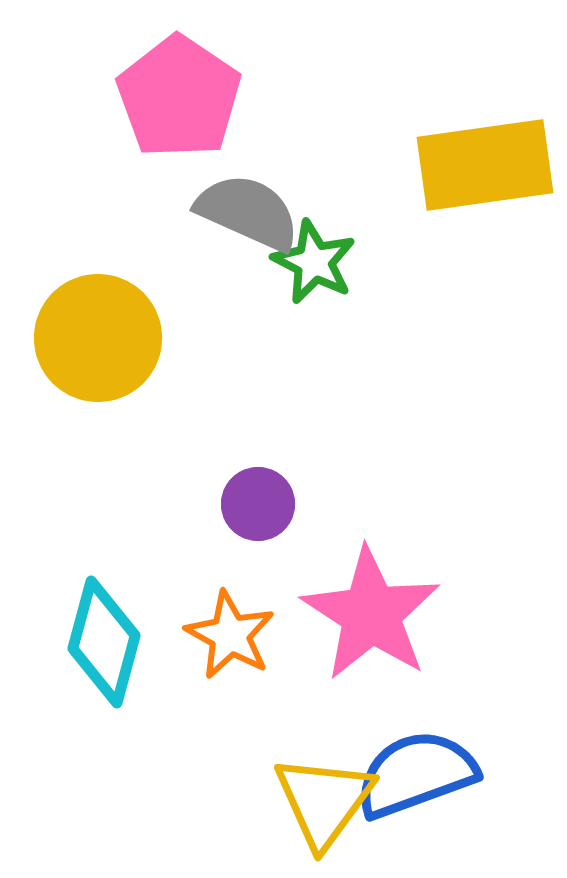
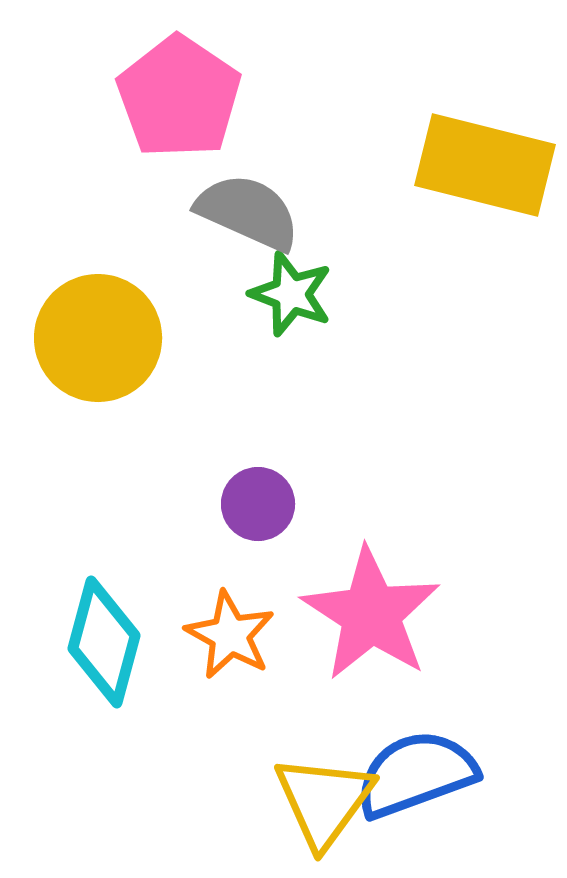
yellow rectangle: rotated 22 degrees clockwise
green star: moved 23 px left, 32 px down; rotated 6 degrees counterclockwise
